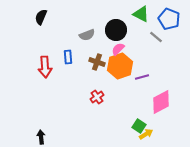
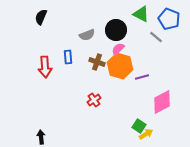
orange hexagon: rotated 25 degrees counterclockwise
red cross: moved 3 px left, 3 px down
pink diamond: moved 1 px right
